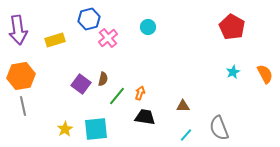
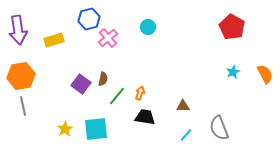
yellow rectangle: moved 1 px left
